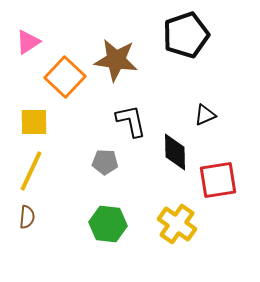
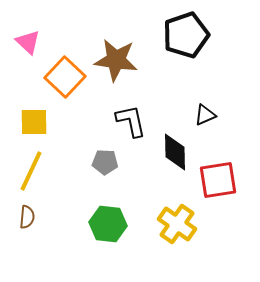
pink triangle: rotated 44 degrees counterclockwise
